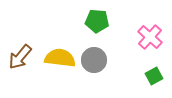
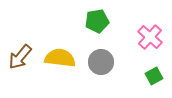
green pentagon: rotated 15 degrees counterclockwise
gray circle: moved 7 px right, 2 px down
